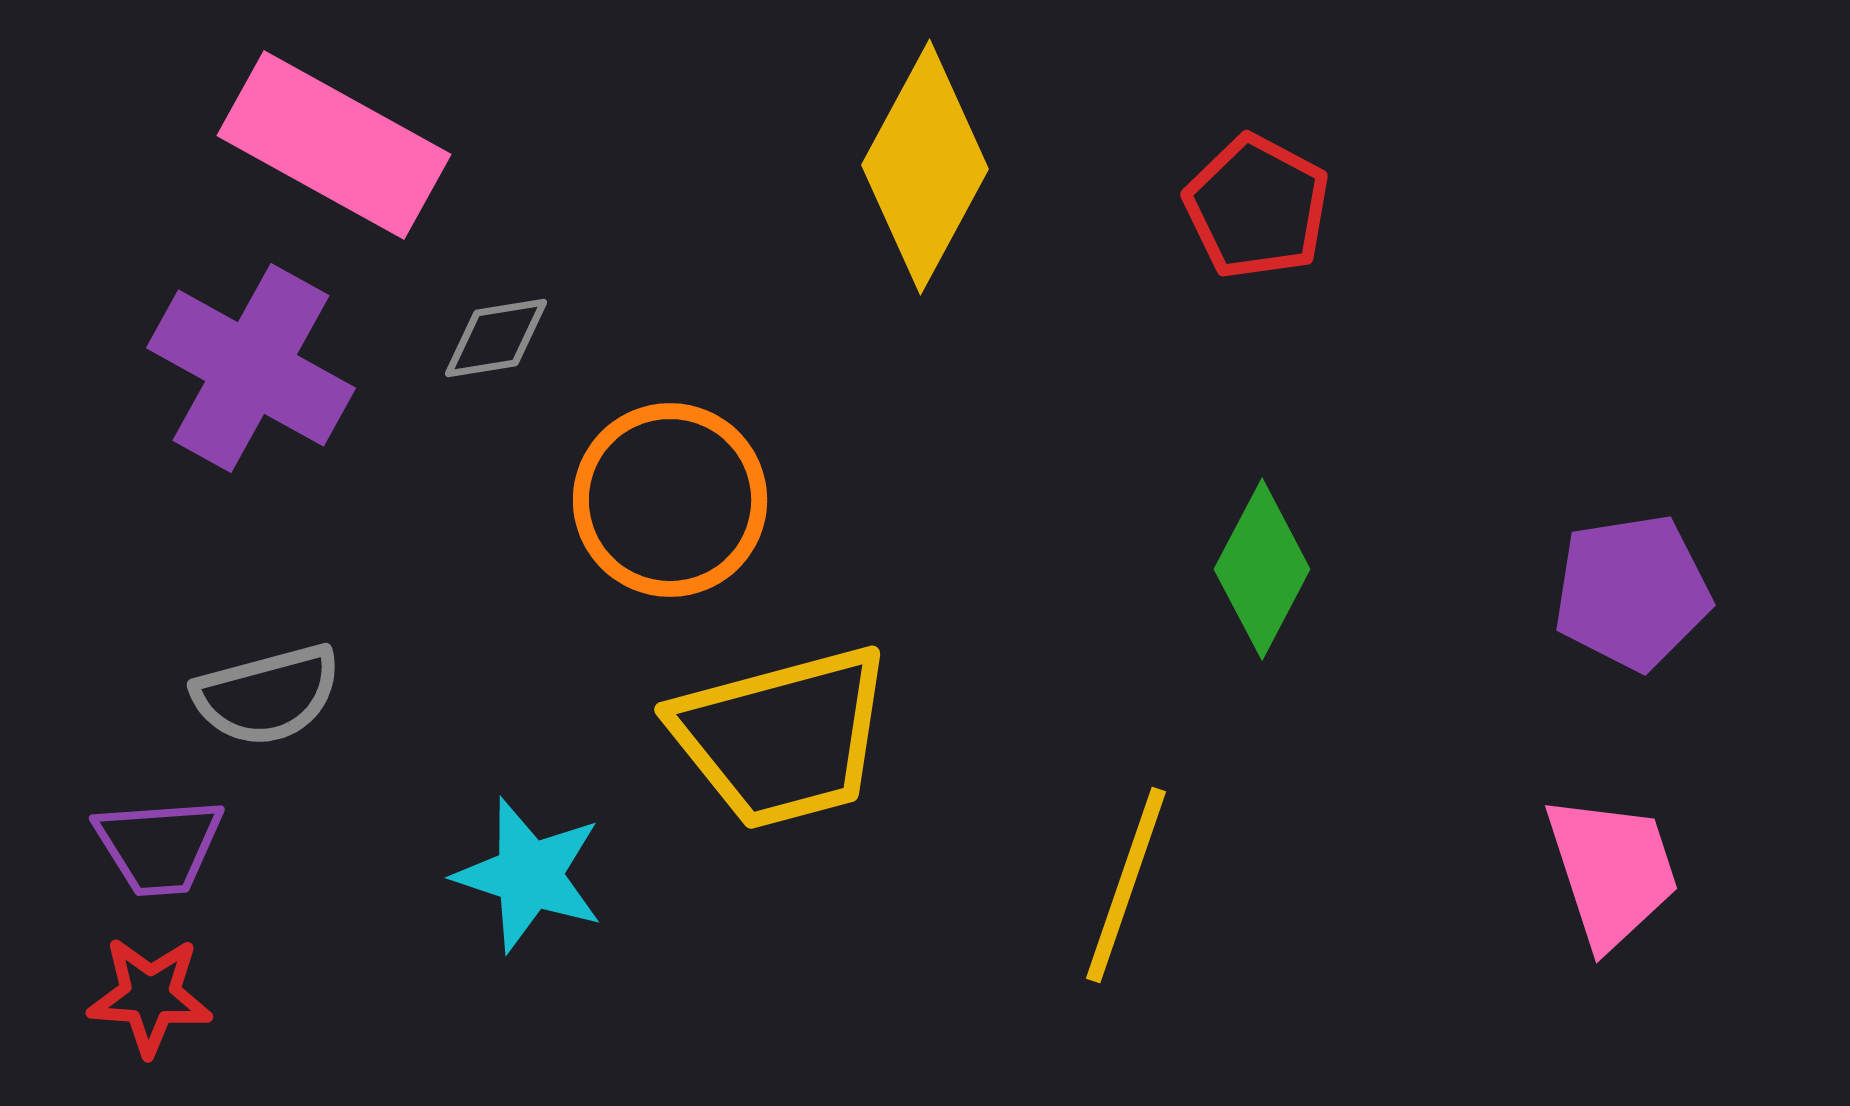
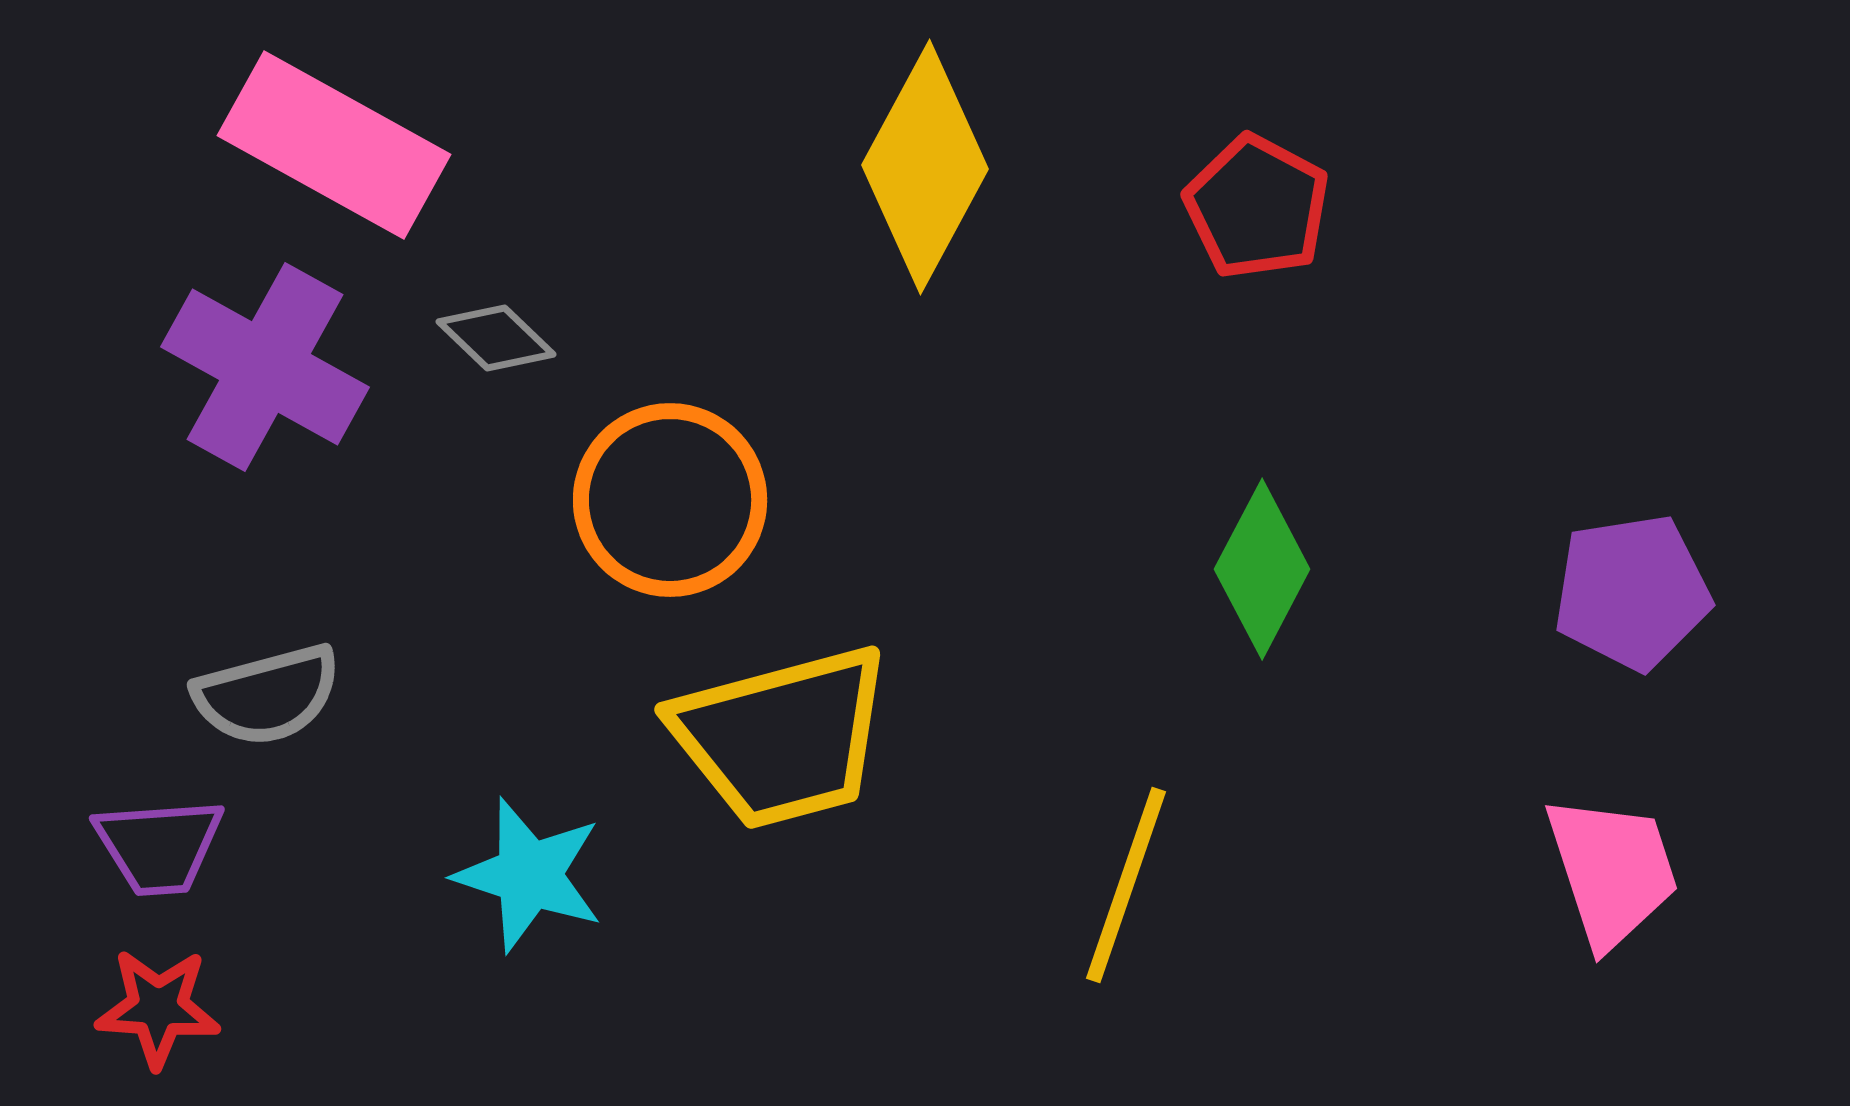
gray diamond: rotated 53 degrees clockwise
purple cross: moved 14 px right, 1 px up
red star: moved 8 px right, 12 px down
